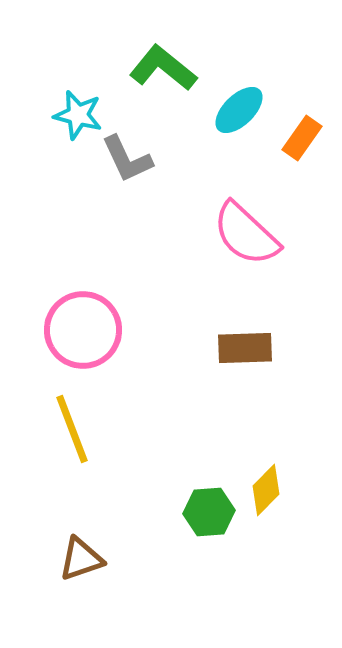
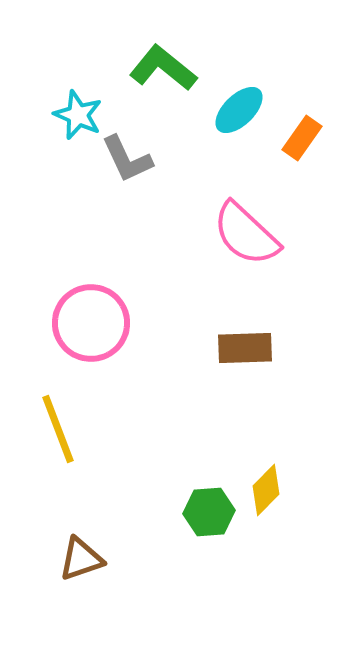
cyan star: rotated 9 degrees clockwise
pink circle: moved 8 px right, 7 px up
yellow line: moved 14 px left
